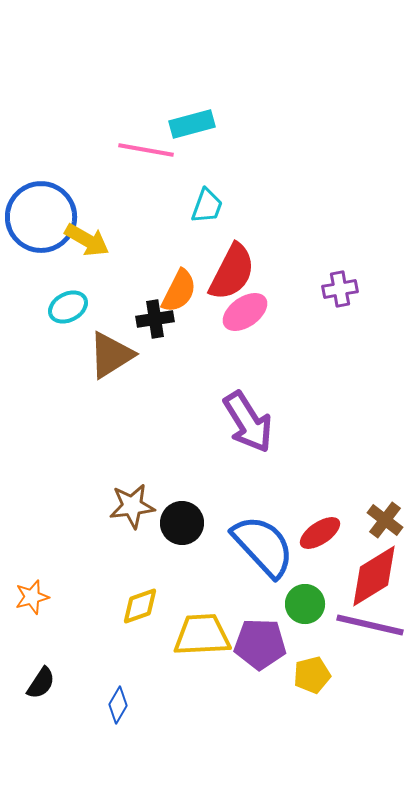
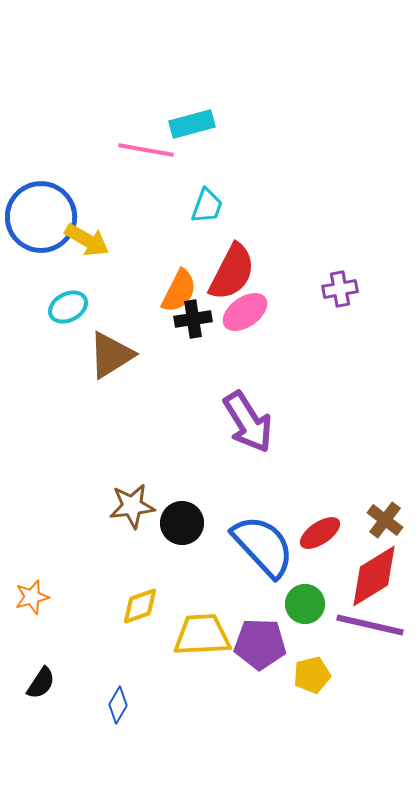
black cross: moved 38 px right
